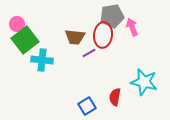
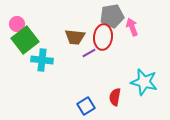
red ellipse: moved 2 px down
blue square: moved 1 px left
